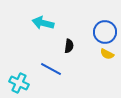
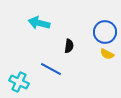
cyan arrow: moved 4 px left
cyan cross: moved 1 px up
